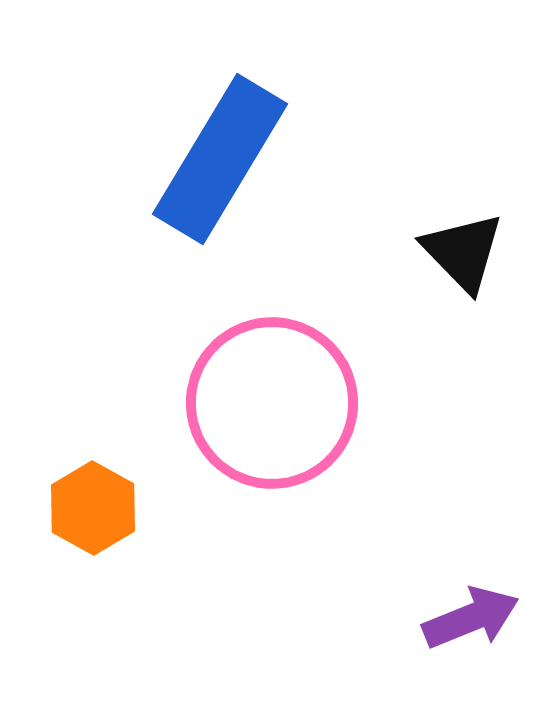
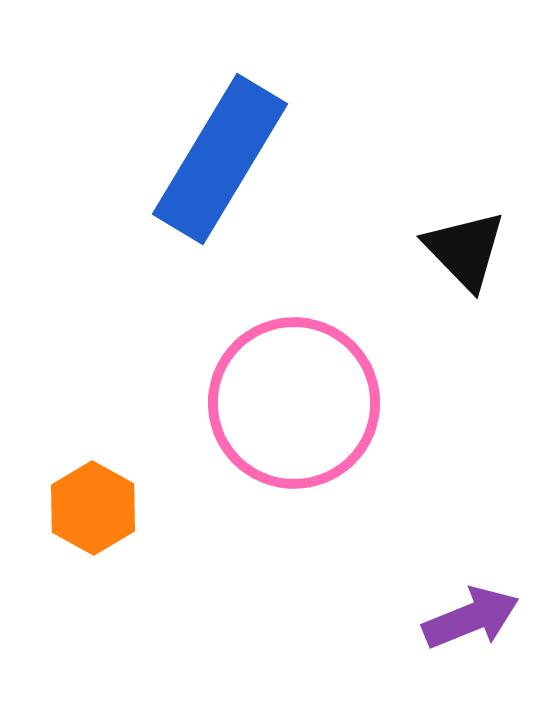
black triangle: moved 2 px right, 2 px up
pink circle: moved 22 px right
